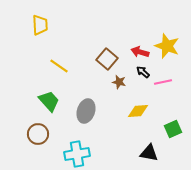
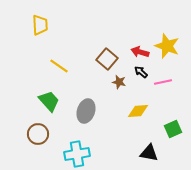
black arrow: moved 2 px left
